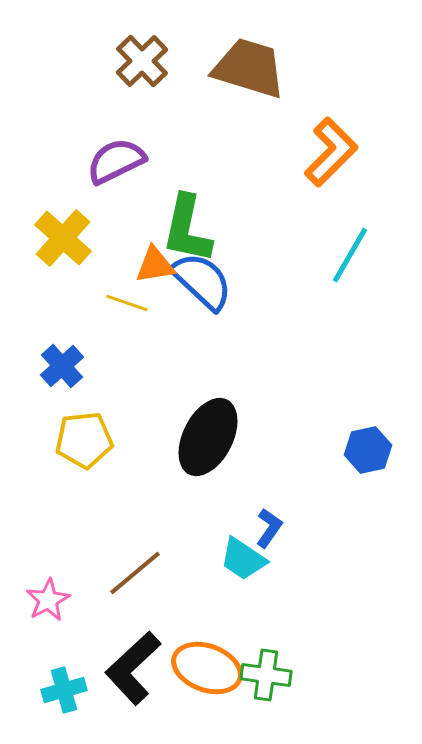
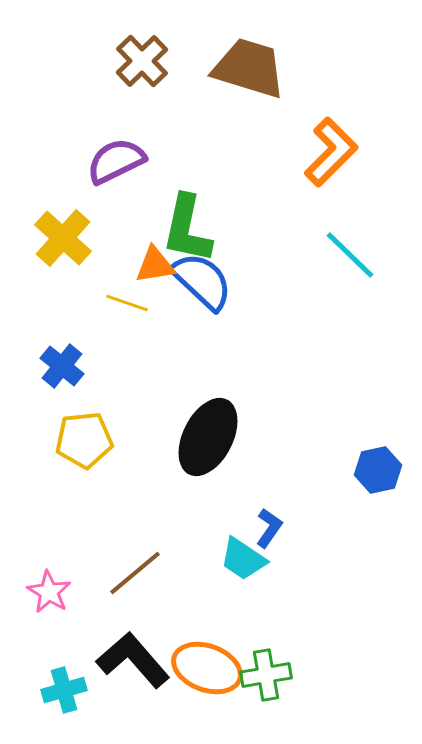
cyan line: rotated 76 degrees counterclockwise
blue cross: rotated 9 degrees counterclockwise
blue hexagon: moved 10 px right, 20 px down
pink star: moved 1 px right, 8 px up; rotated 12 degrees counterclockwise
black L-shape: moved 8 px up; rotated 92 degrees clockwise
green cross: rotated 18 degrees counterclockwise
